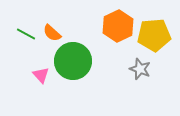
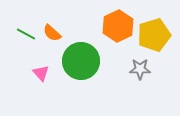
yellow pentagon: rotated 12 degrees counterclockwise
green circle: moved 8 px right
gray star: rotated 20 degrees counterclockwise
pink triangle: moved 2 px up
